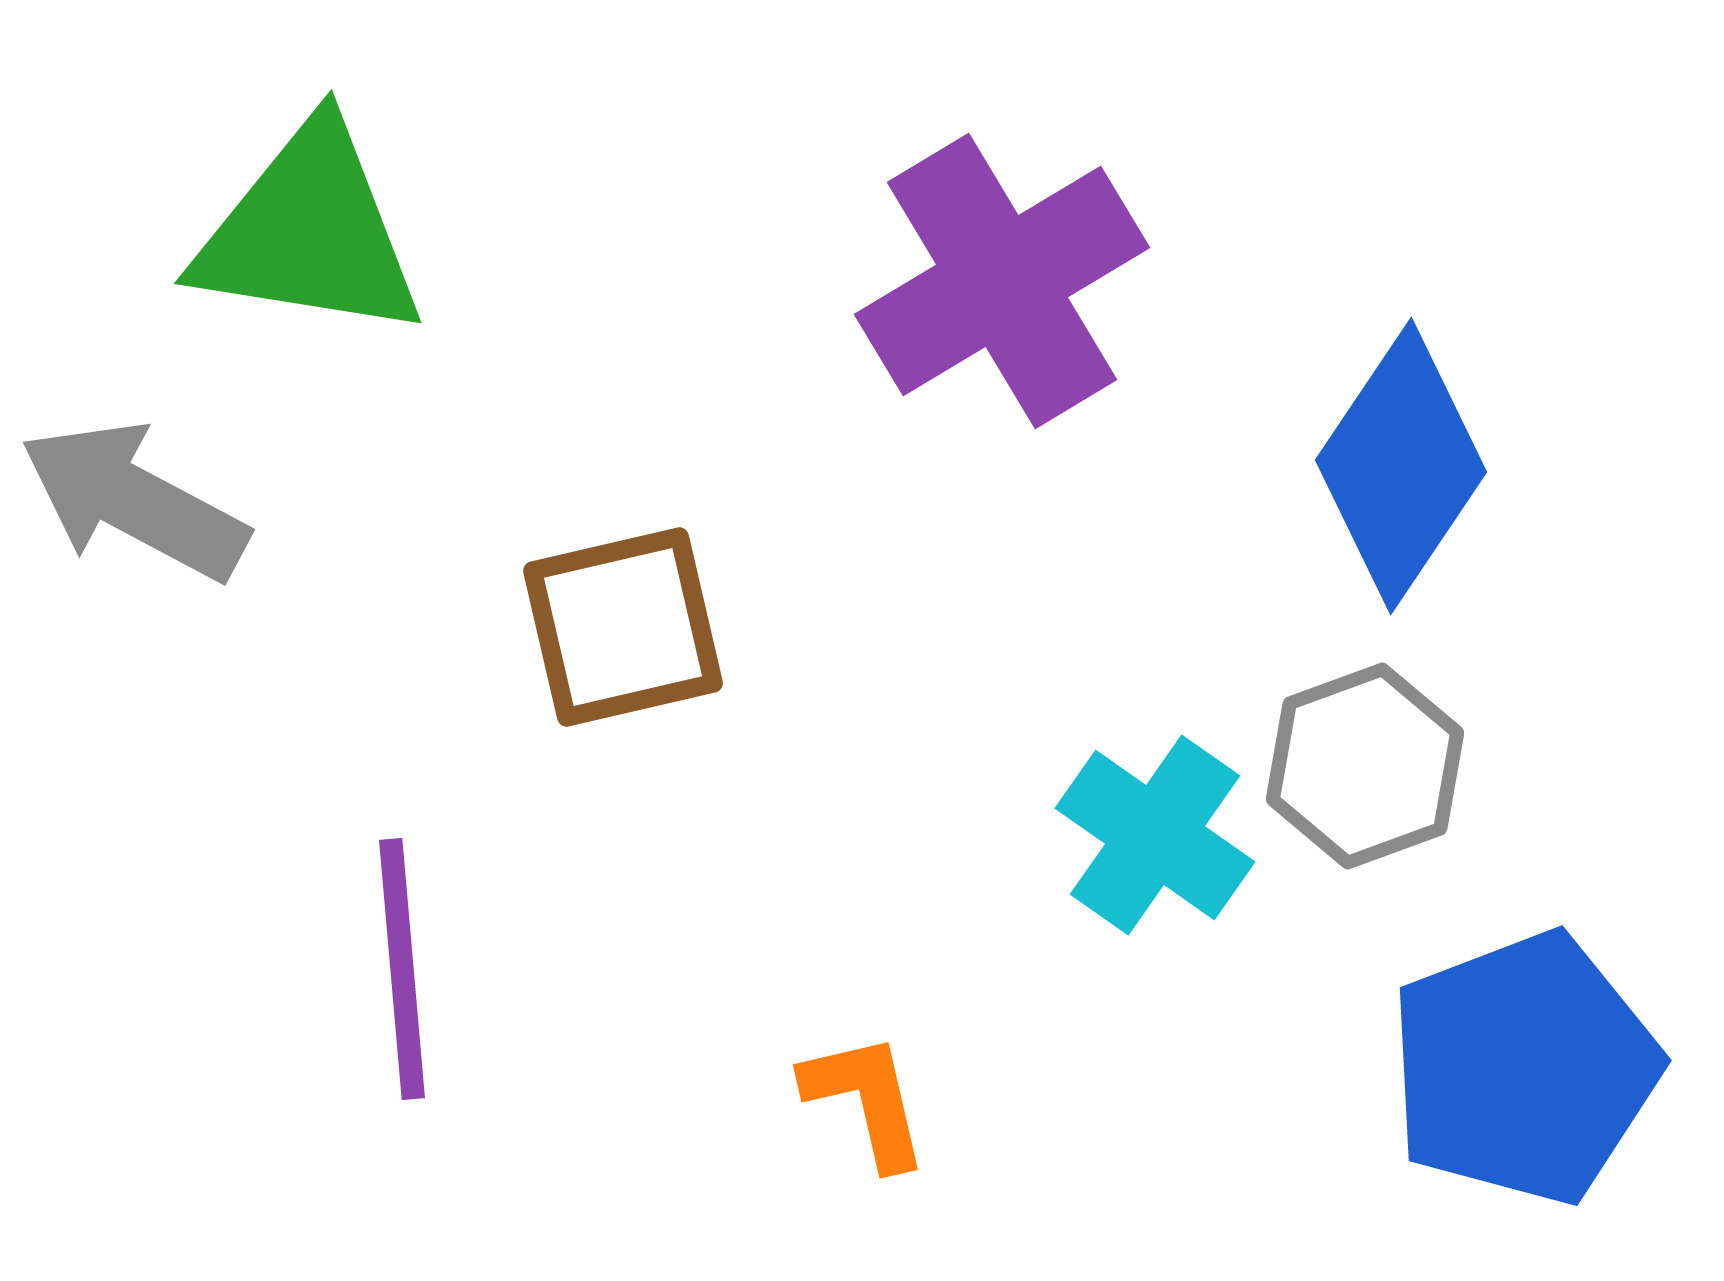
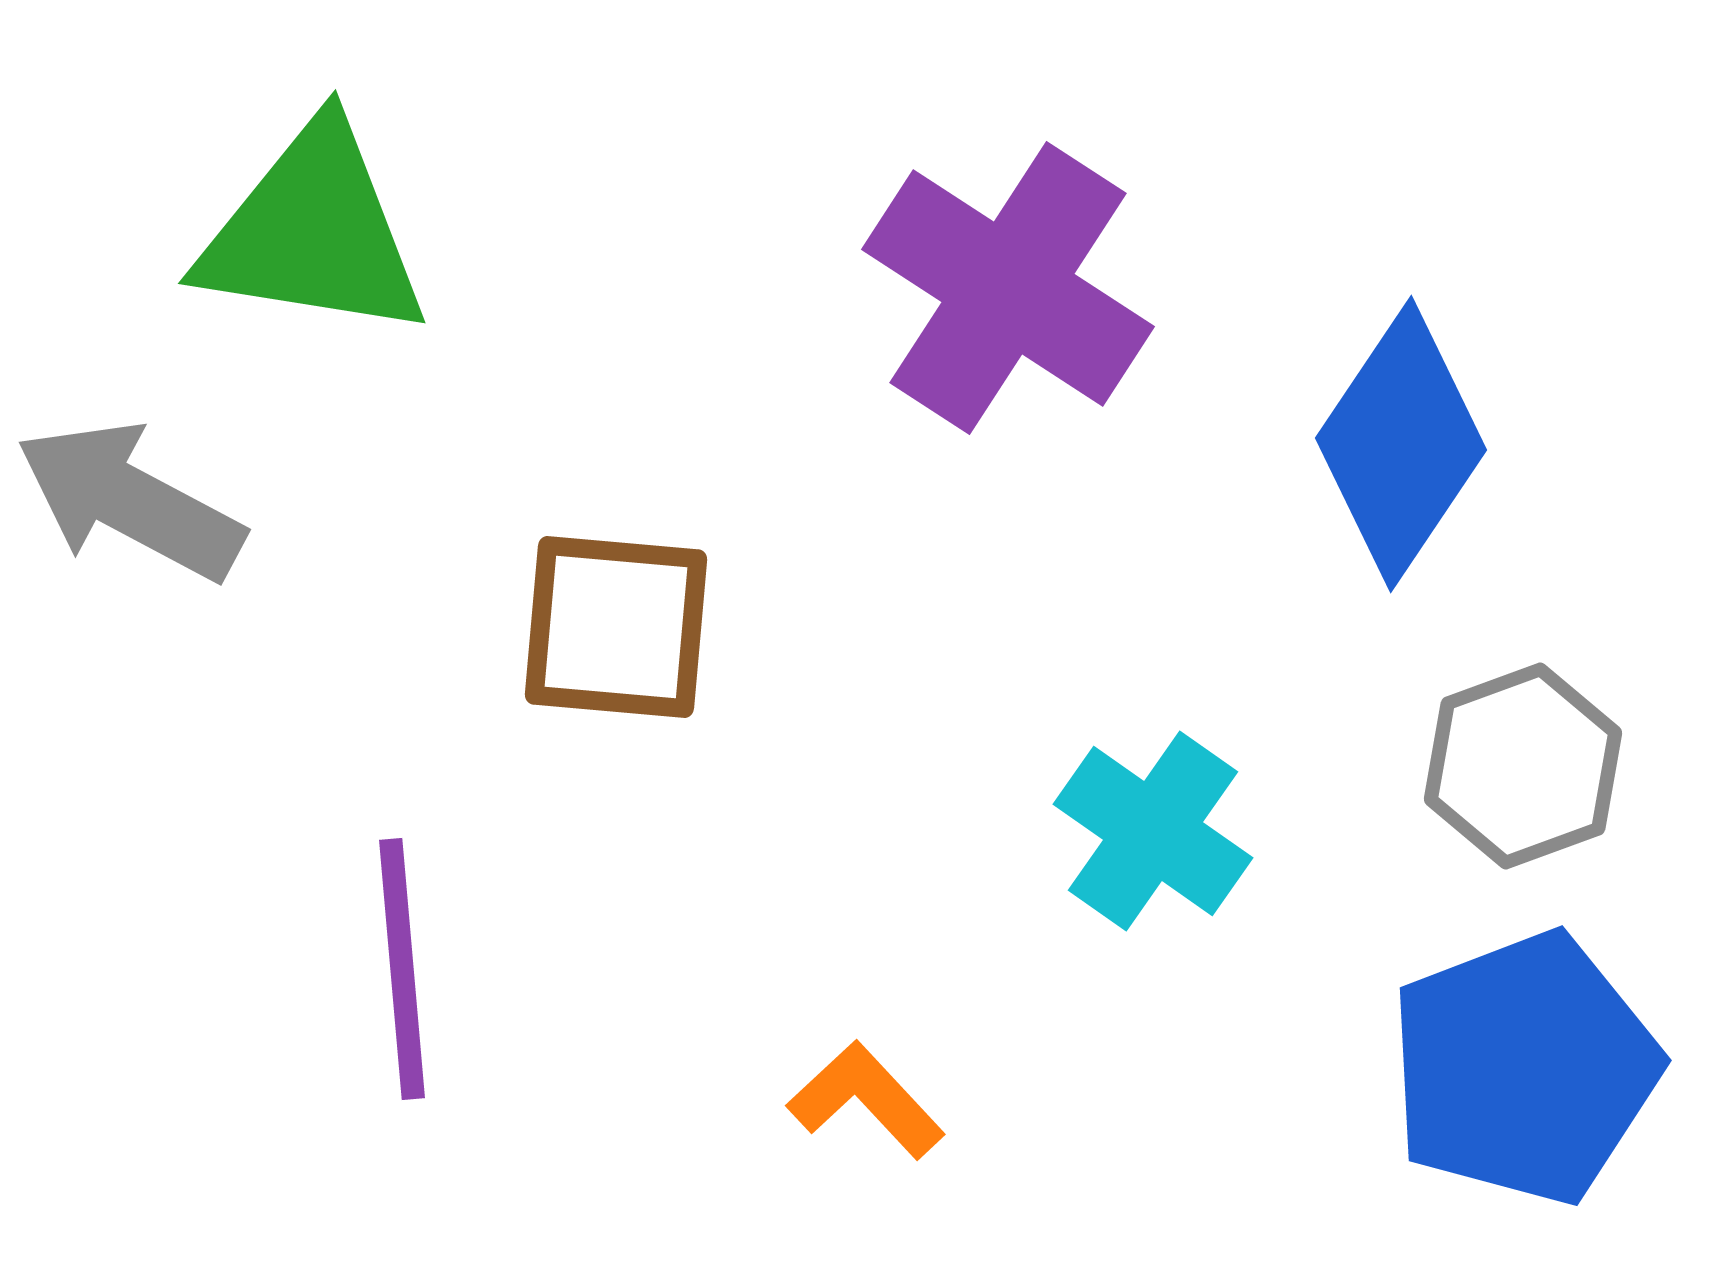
green triangle: moved 4 px right
purple cross: moved 6 px right, 7 px down; rotated 26 degrees counterclockwise
blue diamond: moved 22 px up
gray arrow: moved 4 px left
brown square: moved 7 px left; rotated 18 degrees clockwise
gray hexagon: moved 158 px right
cyan cross: moved 2 px left, 4 px up
orange L-shape: rotated 30 degrees counterclockwise
